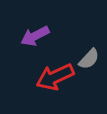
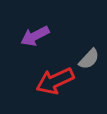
red arrow: moved 4 px down
